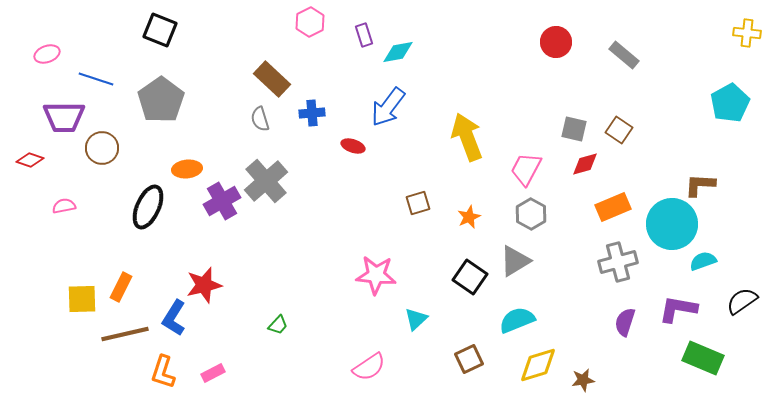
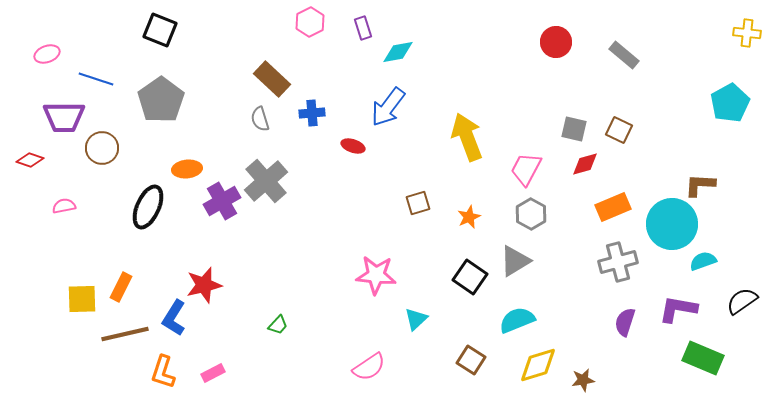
purple rectangle at (364, 35): moved 1 px left, 7 px up
brown square at (619, 130): rotated 8 degrees counterclockwise
brown square at (469, 359): moved 2 px right, 1 px down; rotated 32 degrees counterclockwise
